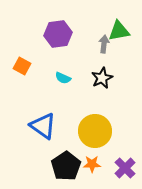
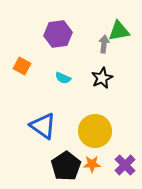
purple cross: moved 3 px up
